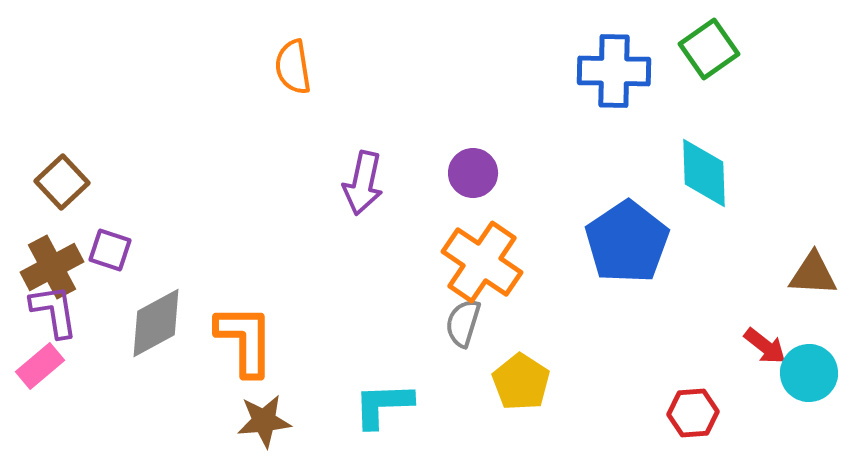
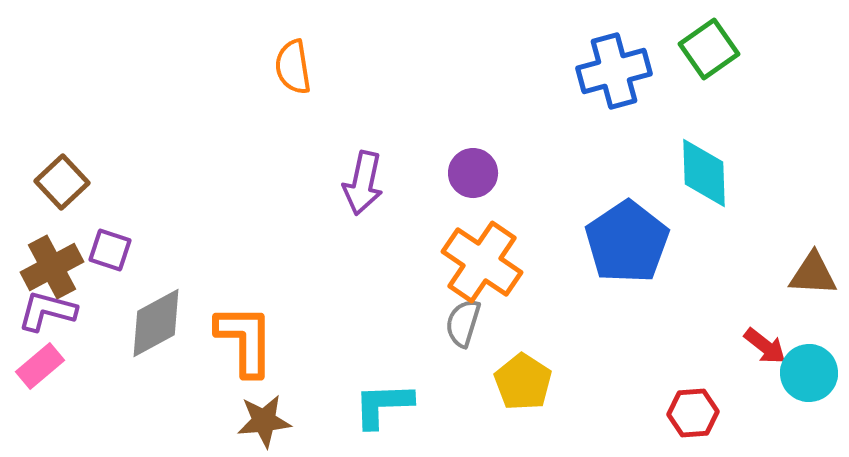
blue cross: rotated 16 degrees counterclockwise
purple L-shape: moved 7 px left; rotated 66 degrees counterclockwise
yellow pentagon: moved 2 px right
